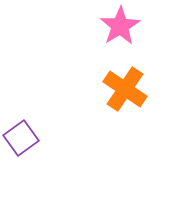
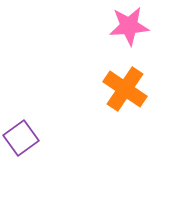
pink star: moved 9 px right; rotated 27 degrees clockwise
